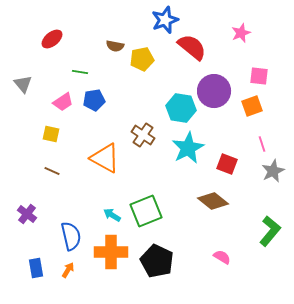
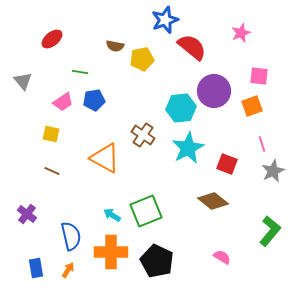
gray triangle: moved 3 px up
cyan hexagon: rotated 16 degrees counterclockwise
